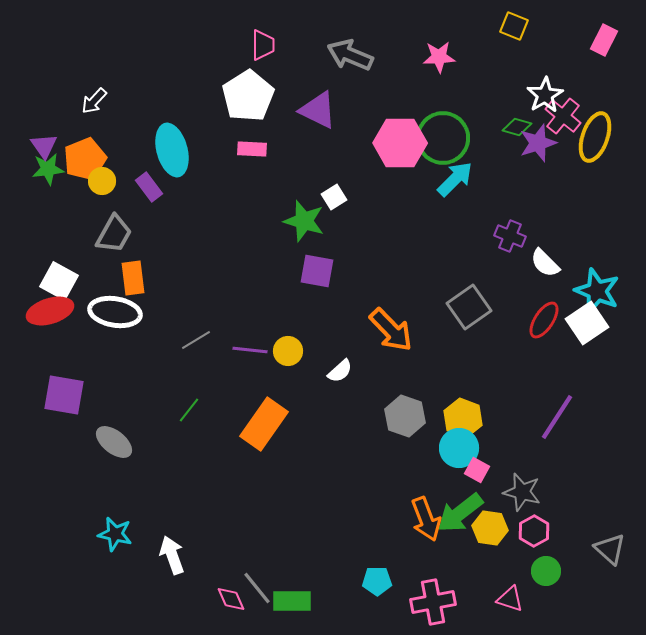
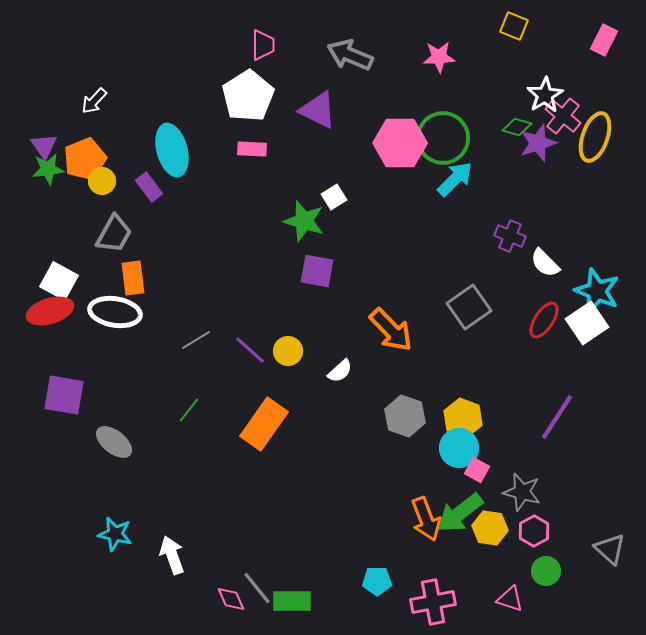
purple line at (250, 350): rotated 36 degrees clockwise
